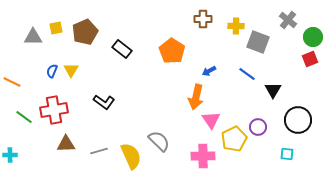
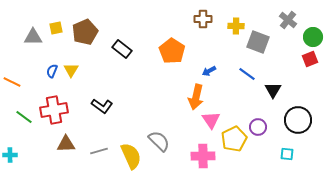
black L-shape: moved 2 px left, 4 px down
